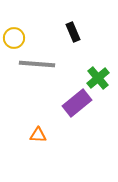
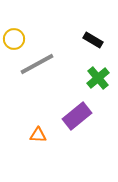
black rectangle: moved 20 px right, 8 px down; rotated 36 degrees counterclockwise
yellow circle: moved 1 px down
gray line: rotated 33 degrees counterclockwise
purple rectangle: moved 13 px down
